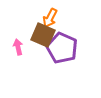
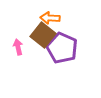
orange arrow: rotated 66 degrees clockwise
brown square: rotated 15 degrees clockwise
